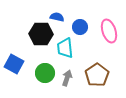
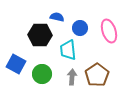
blue circle: moved 1 px down
black hexagon: moved 1 px left, 1 px down
cyan trapezoid: moved 3 px right, 2 px down
blue square: moved 2 px right
green circle: moved 3 px left, 1 px down
gray arrow: moved 5 px right, 1 px up; rotated 14 degrees counterclockwise
